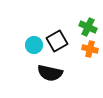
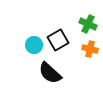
green cross: moved 3 px up
black square: moved 1 px right, 1 px up
black semicircle: rotated 30 degrees clockwise
